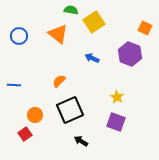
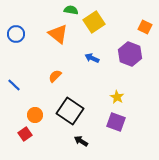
orange square: moved 1 px up
blue circle: moved 3 px left, 2 px up
orange semicircle: moved 4 px left, 5 px up
blue line: rotated 40 degrees clockwise
black square: moved 1 px down; rotated 32 degrees counterclockwise
